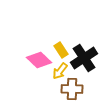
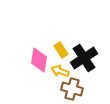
pink diamond: rotated 55 degrees clockwise
yellow arrow: rotated 72 degrees clockwise
brown cross: rotated 15 degrees clockwise
